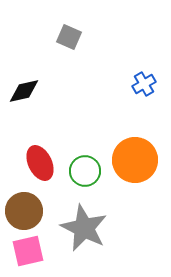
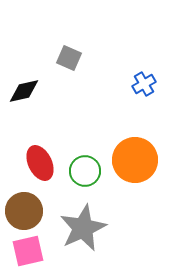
gray square: moved 21 px down
gray star: moved 1 px left; rotated 21 degrees clockwise
